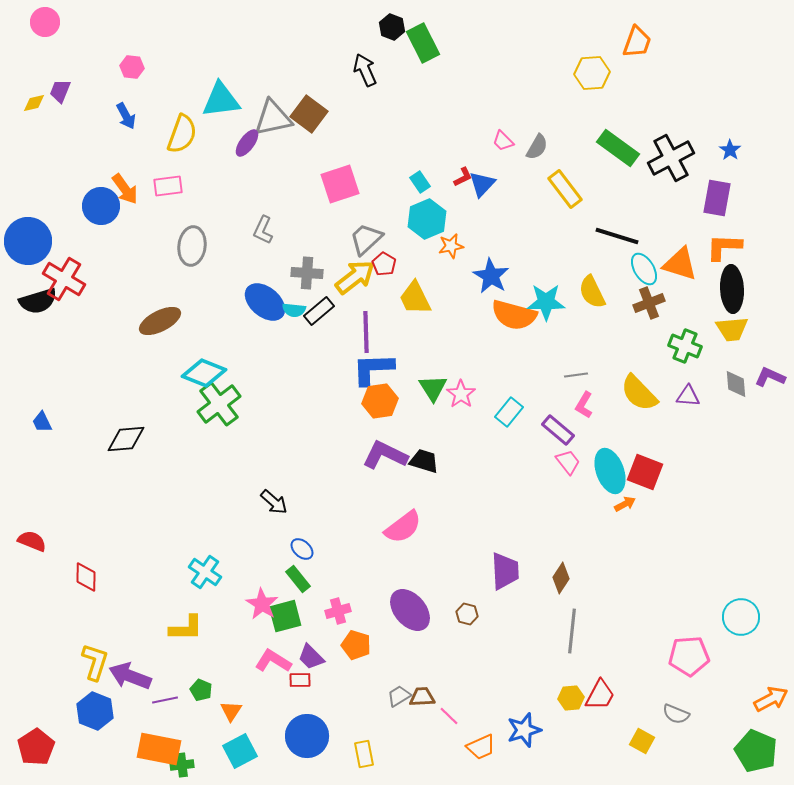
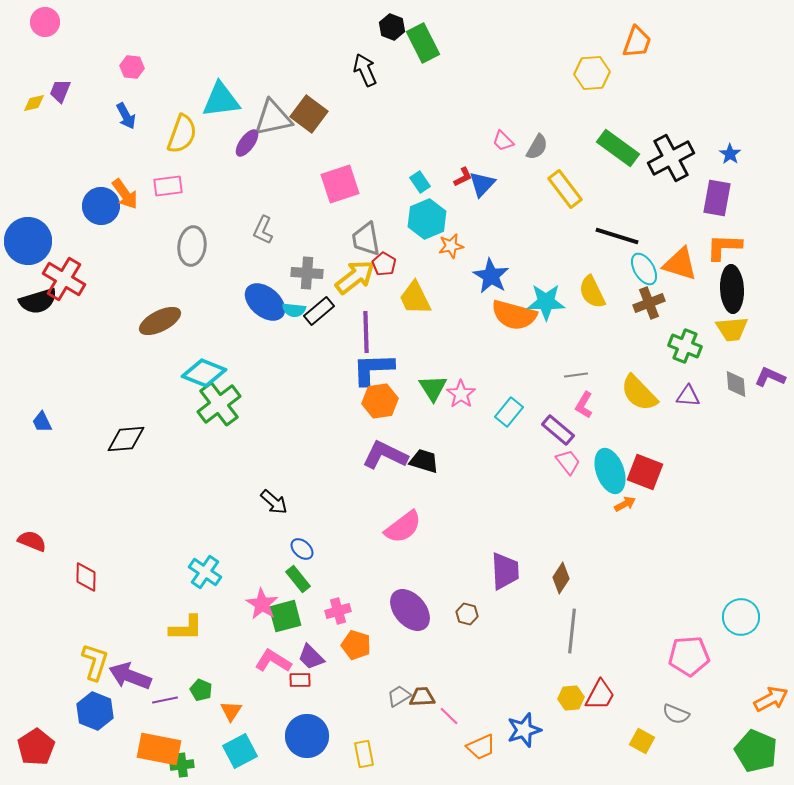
blue star at (730, 150): moved 4 px down
orange arrow at (125, 189): moved 5 px down
gray trapezoid at (366, 239): rotated 57 degrees counterclockwise
